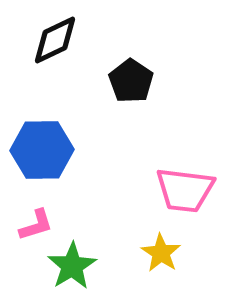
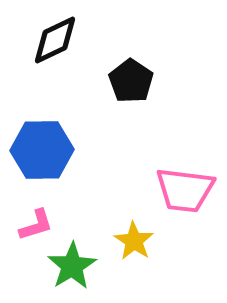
yellow star: moved 27 px left, 12 px up
